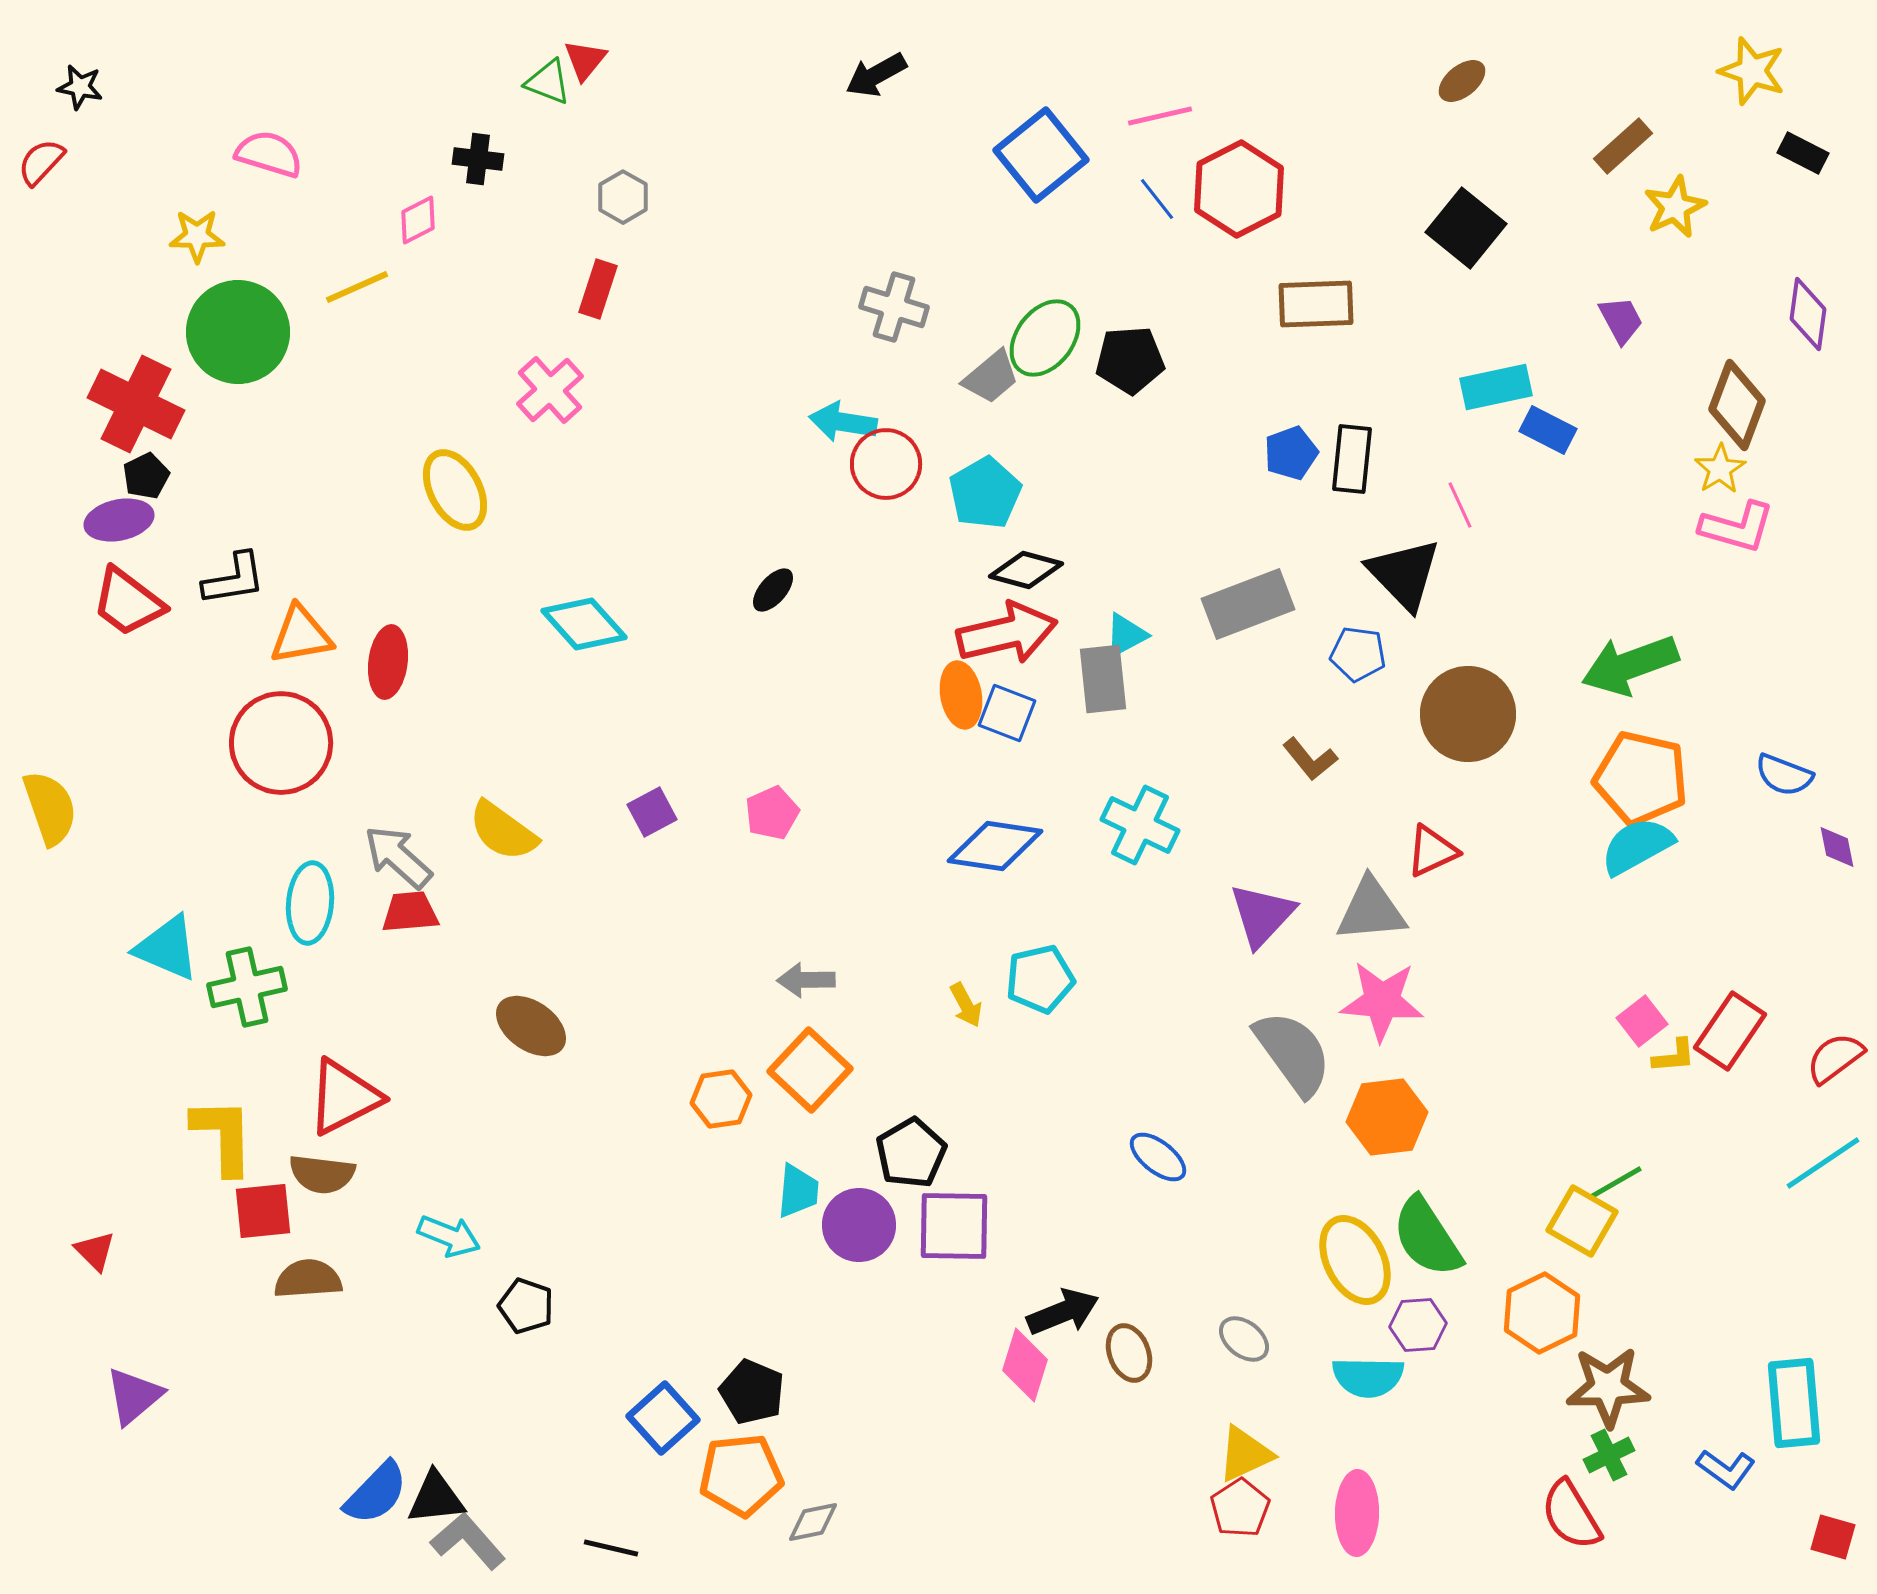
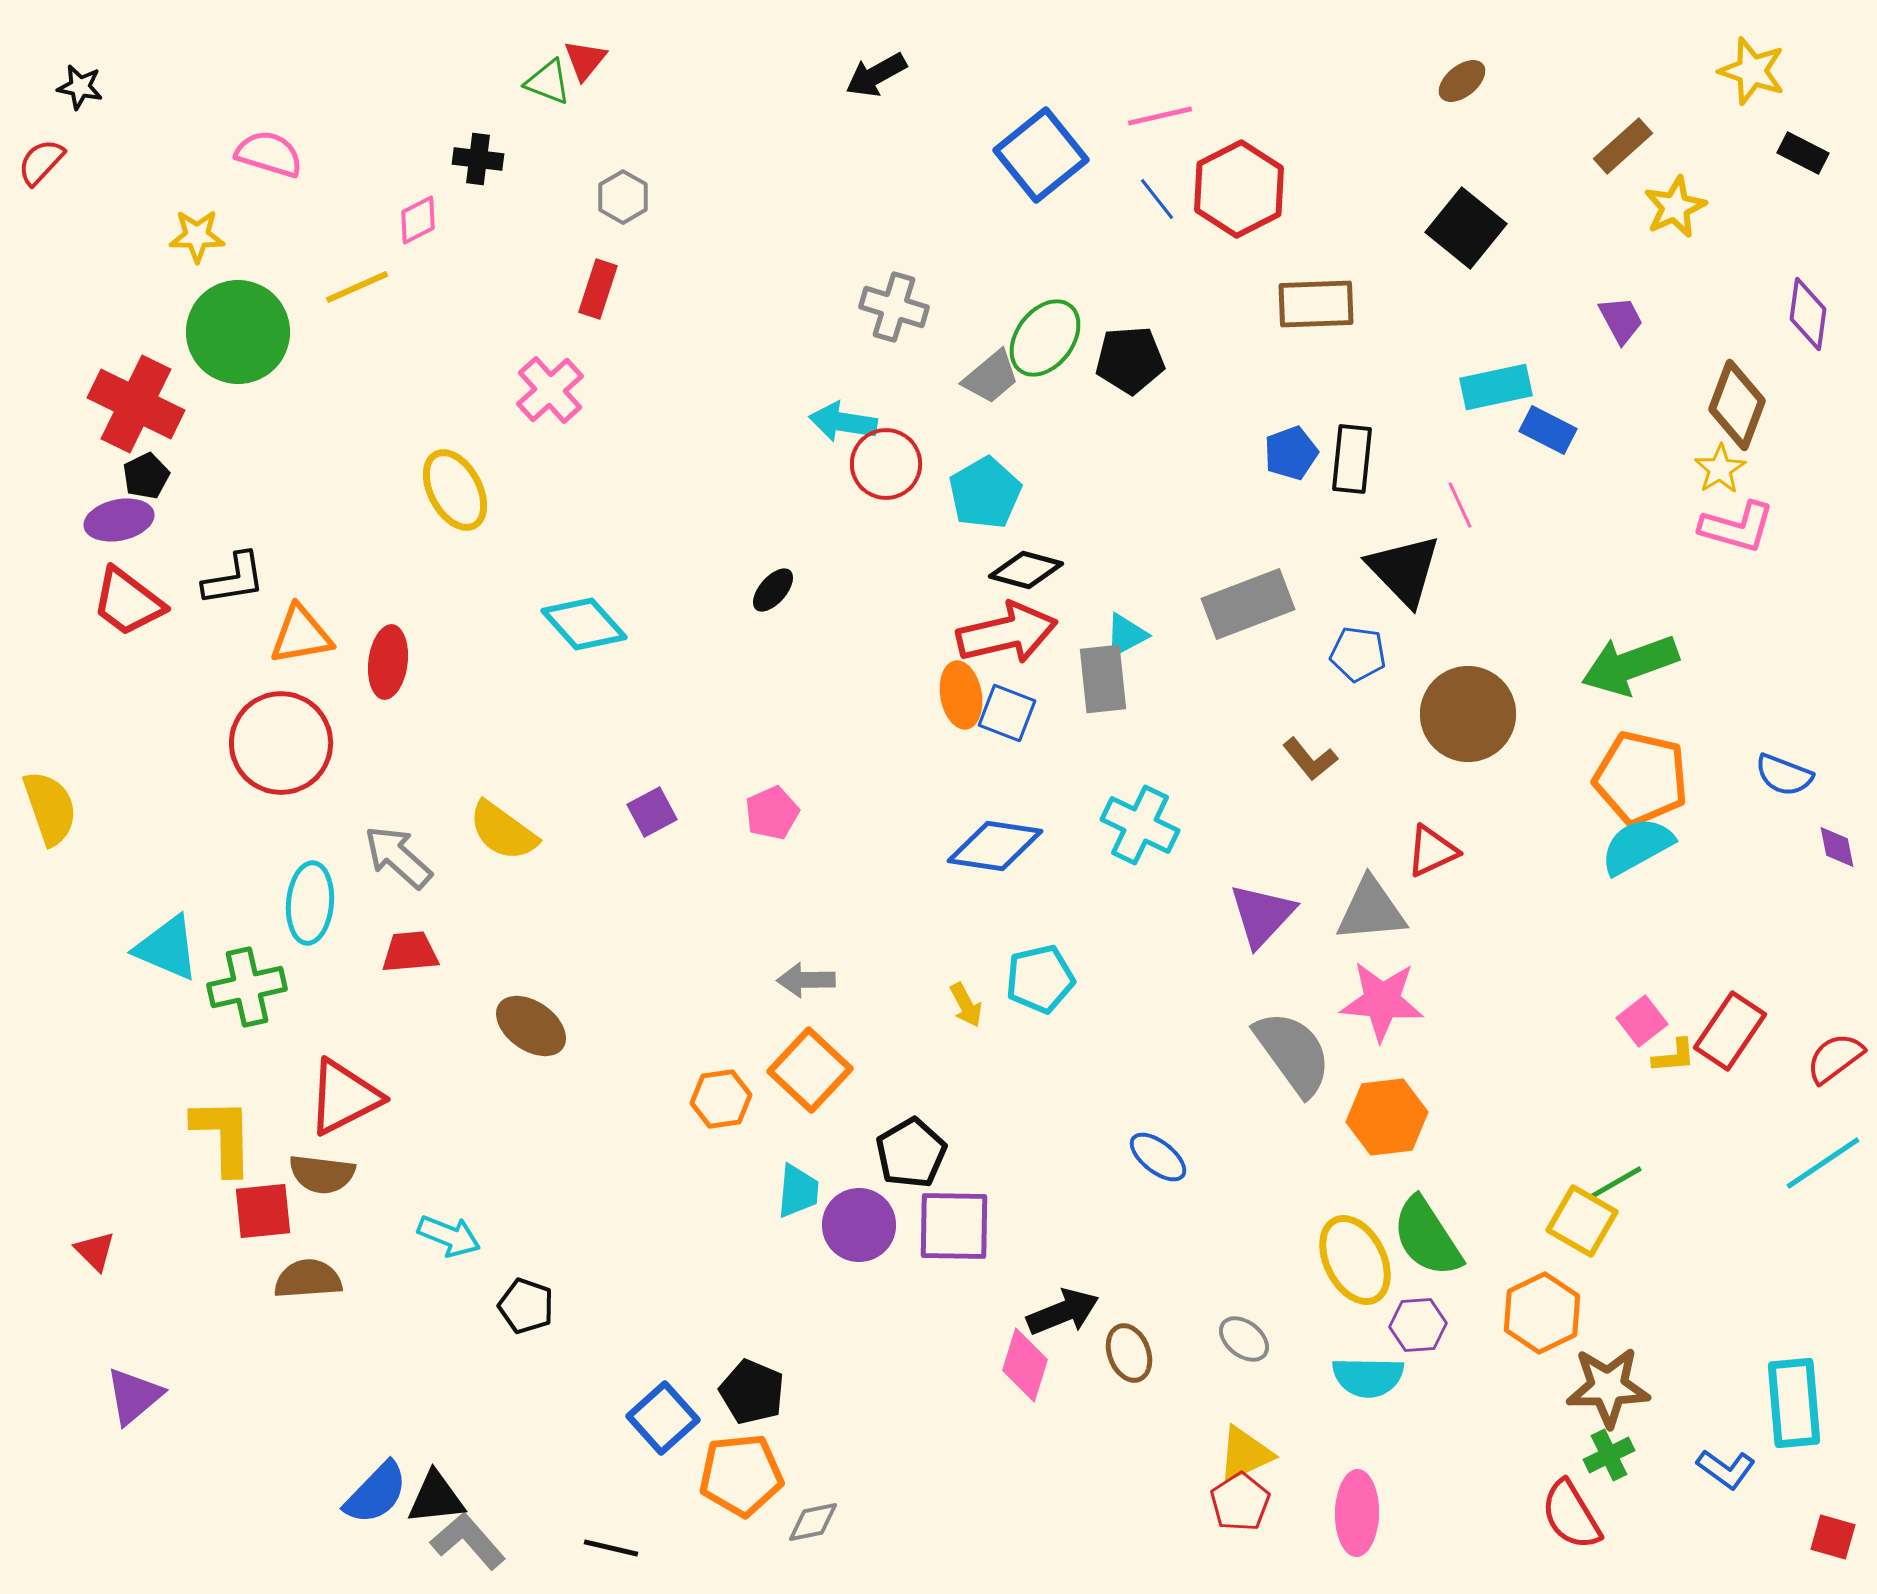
black triangle at (1404, 574): moved 4 px up
red trapezoid at (410, 912): moved 40 px down
red pentagon at (1240, 1508): moved 6 px up
